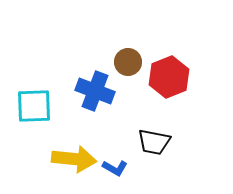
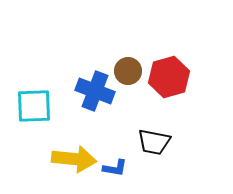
brown circle: moved 9 px down
red hexagon: rotated 6 degrees clockwise
blue L-shape: rotated 20 degrees counterclockwise
